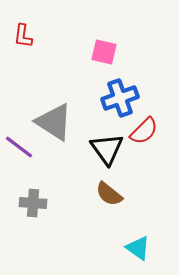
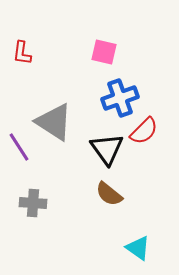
red L-shape: moved 1 px left, 17 px down
purple line: rotated 20 degrees clockwise
